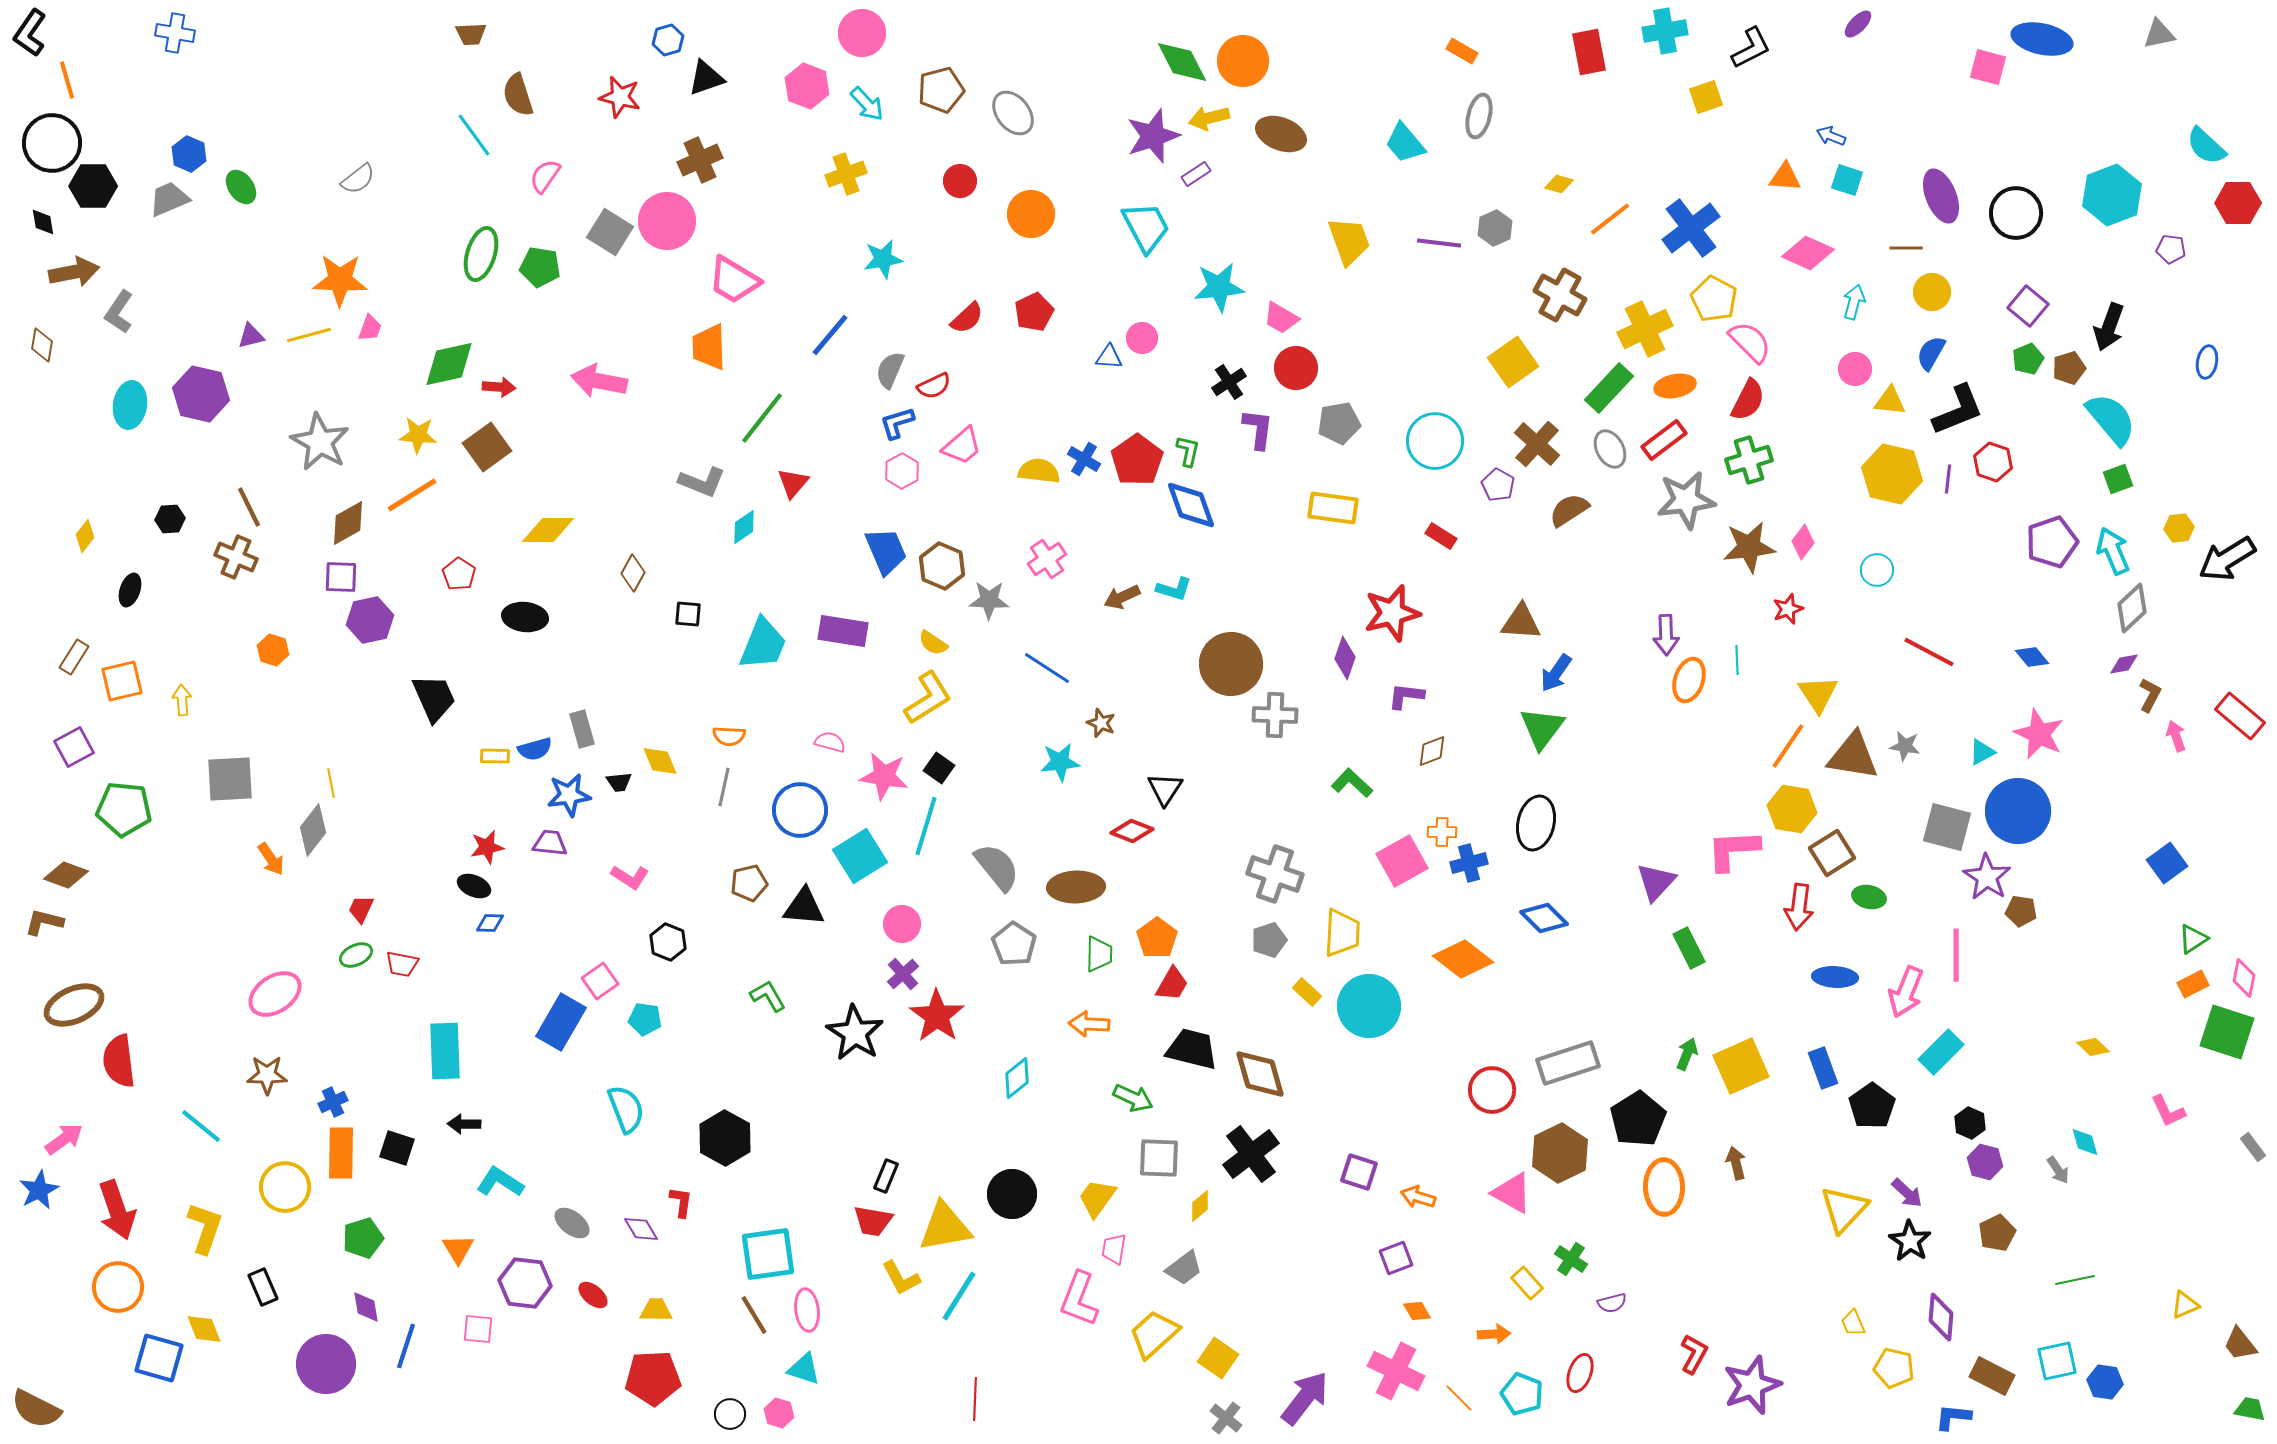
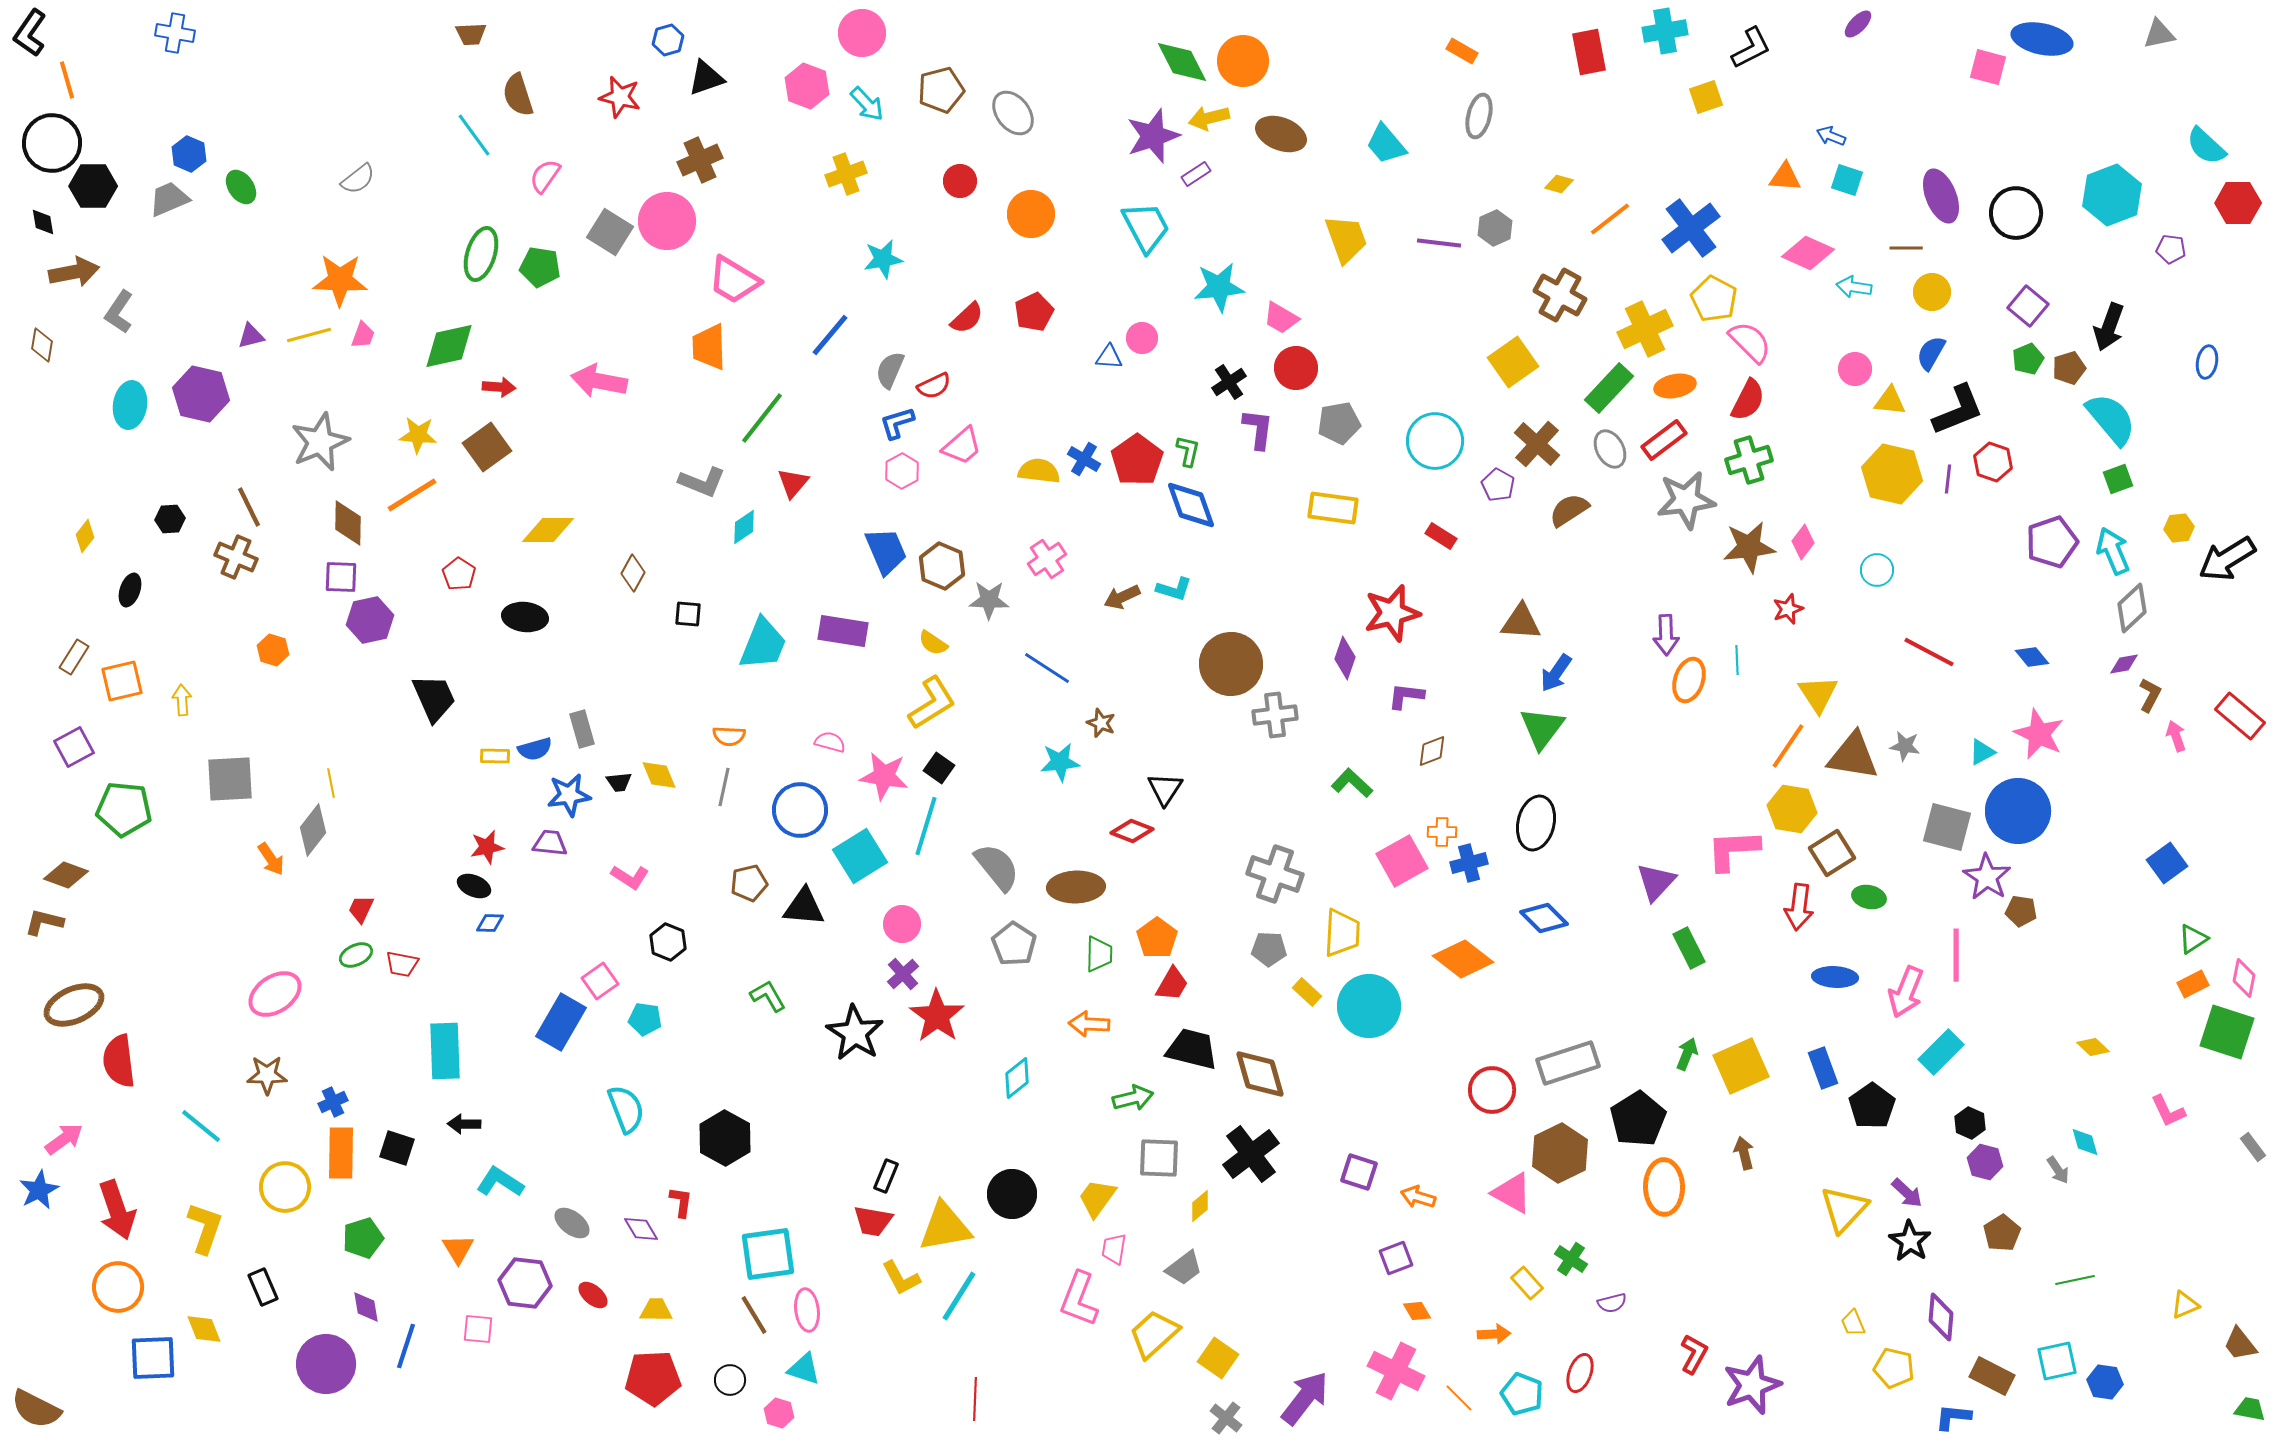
cyan trapezoid at (1405, 143): moved 19 px left, 1 px down
yellow trapezoid at (1349, 241): moved 3 px left, 2 px up
cyan arrow at (1854, 302): moved 15 px up; rotated 96 degrees counterclockwise
pink trapezoid at (370, 328): moved 7 px left, 7 px down
green diamond at (449, 364): moved 18 px up
gray star at (320, 442): rotated 20 degrees clockwise
brown diamond at (348, 523): rotated 60 degrees counterclockwise
yellow L-shape at (928, 698): moved 4 px right, 5 px down
gray cross at (1275, 715): rotated 9 degrees counterclockwise
yellow diamond at (660, 761): moved 1 px left, 14 px down
gray pentagon at (1269, 940): moved 9 px down; rotated 20 degrees clockwise
green arrow at (1133, 1098): rotated 39 degrees counterclockwise
brown arrow at (1736, 1163): moved 8 px right, 10 px up
brown pentagon at (1997, 1233): moved 5 px right; rotated 6 degrees counterclockwise
blue square at (159, 1358): moved 6 px left; rotated 18 degrees counterclockwise
black circle at (730, 1414): moved 34 px up
